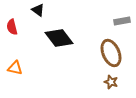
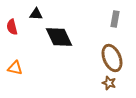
black triangle: moved 2 px left, 4 px down; rotated 32 degrees counterclockwise
gray rectangle: moved 7 px left, 2 px up; rotated 70 degrees counterclockwise
black diamond: moved 1 px up; rotated 12 degrees clockwise
brown ellipse: moved 1 px right, 5 px down
brown star: moved 2 px left, 1 px down
